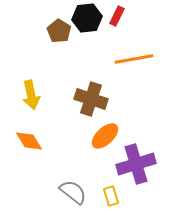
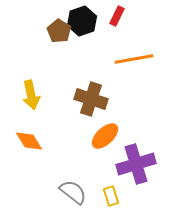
black hexagon: moved 5 px left, 3 px down; rotated 12 degrees counterclockwise
